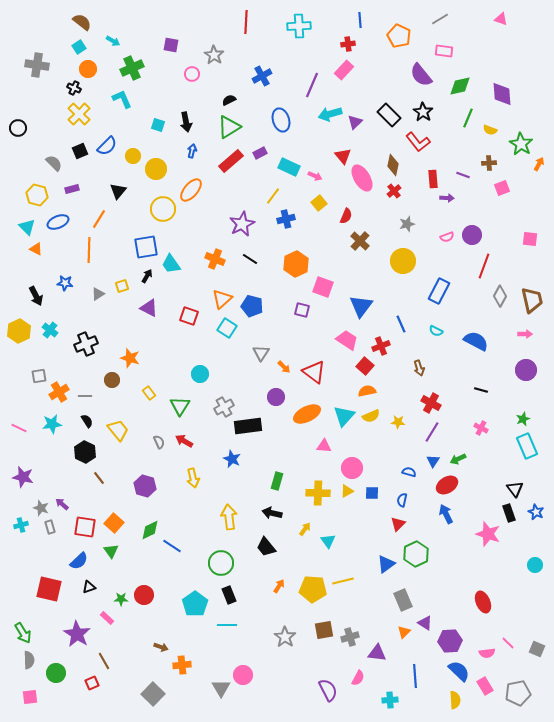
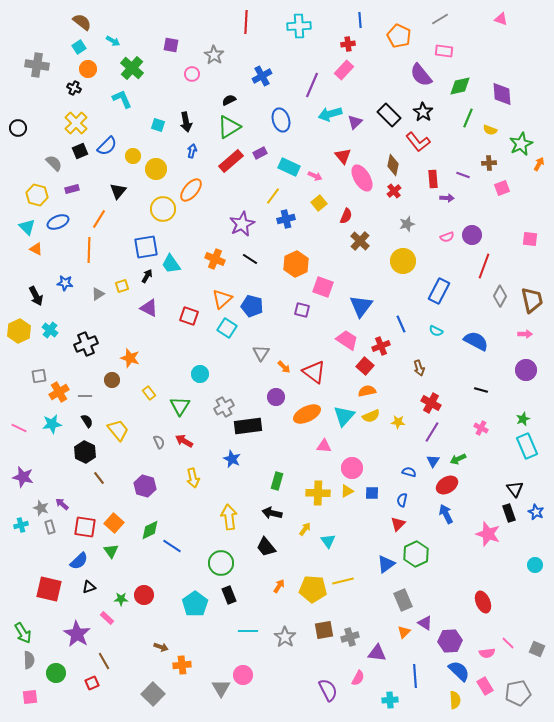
green cross at (132, 68): rotated 25 degrees counterclockwise
yellow cross at (79, 114): moved 3 px left, 9 px down
green star at (521, 144): rotated 15 degrees clockwise
cyan line at (227, 625): moved 21 px right, 6 px down
